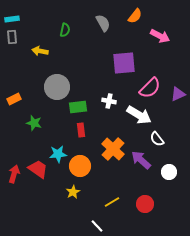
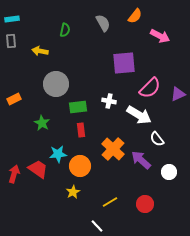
gray rectangle: moved 1 px left, 4 px down
gray circle: moved 1 px left, 3 px up
green star: moved 8 px right; rotated 14 degrees clockwise
yellow line: moved 2 px left
